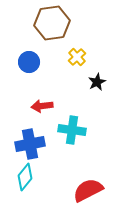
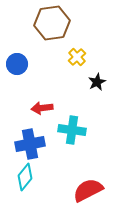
blue circle: moved 12 px left, 2 px down
red arrow: moved 2 px down
